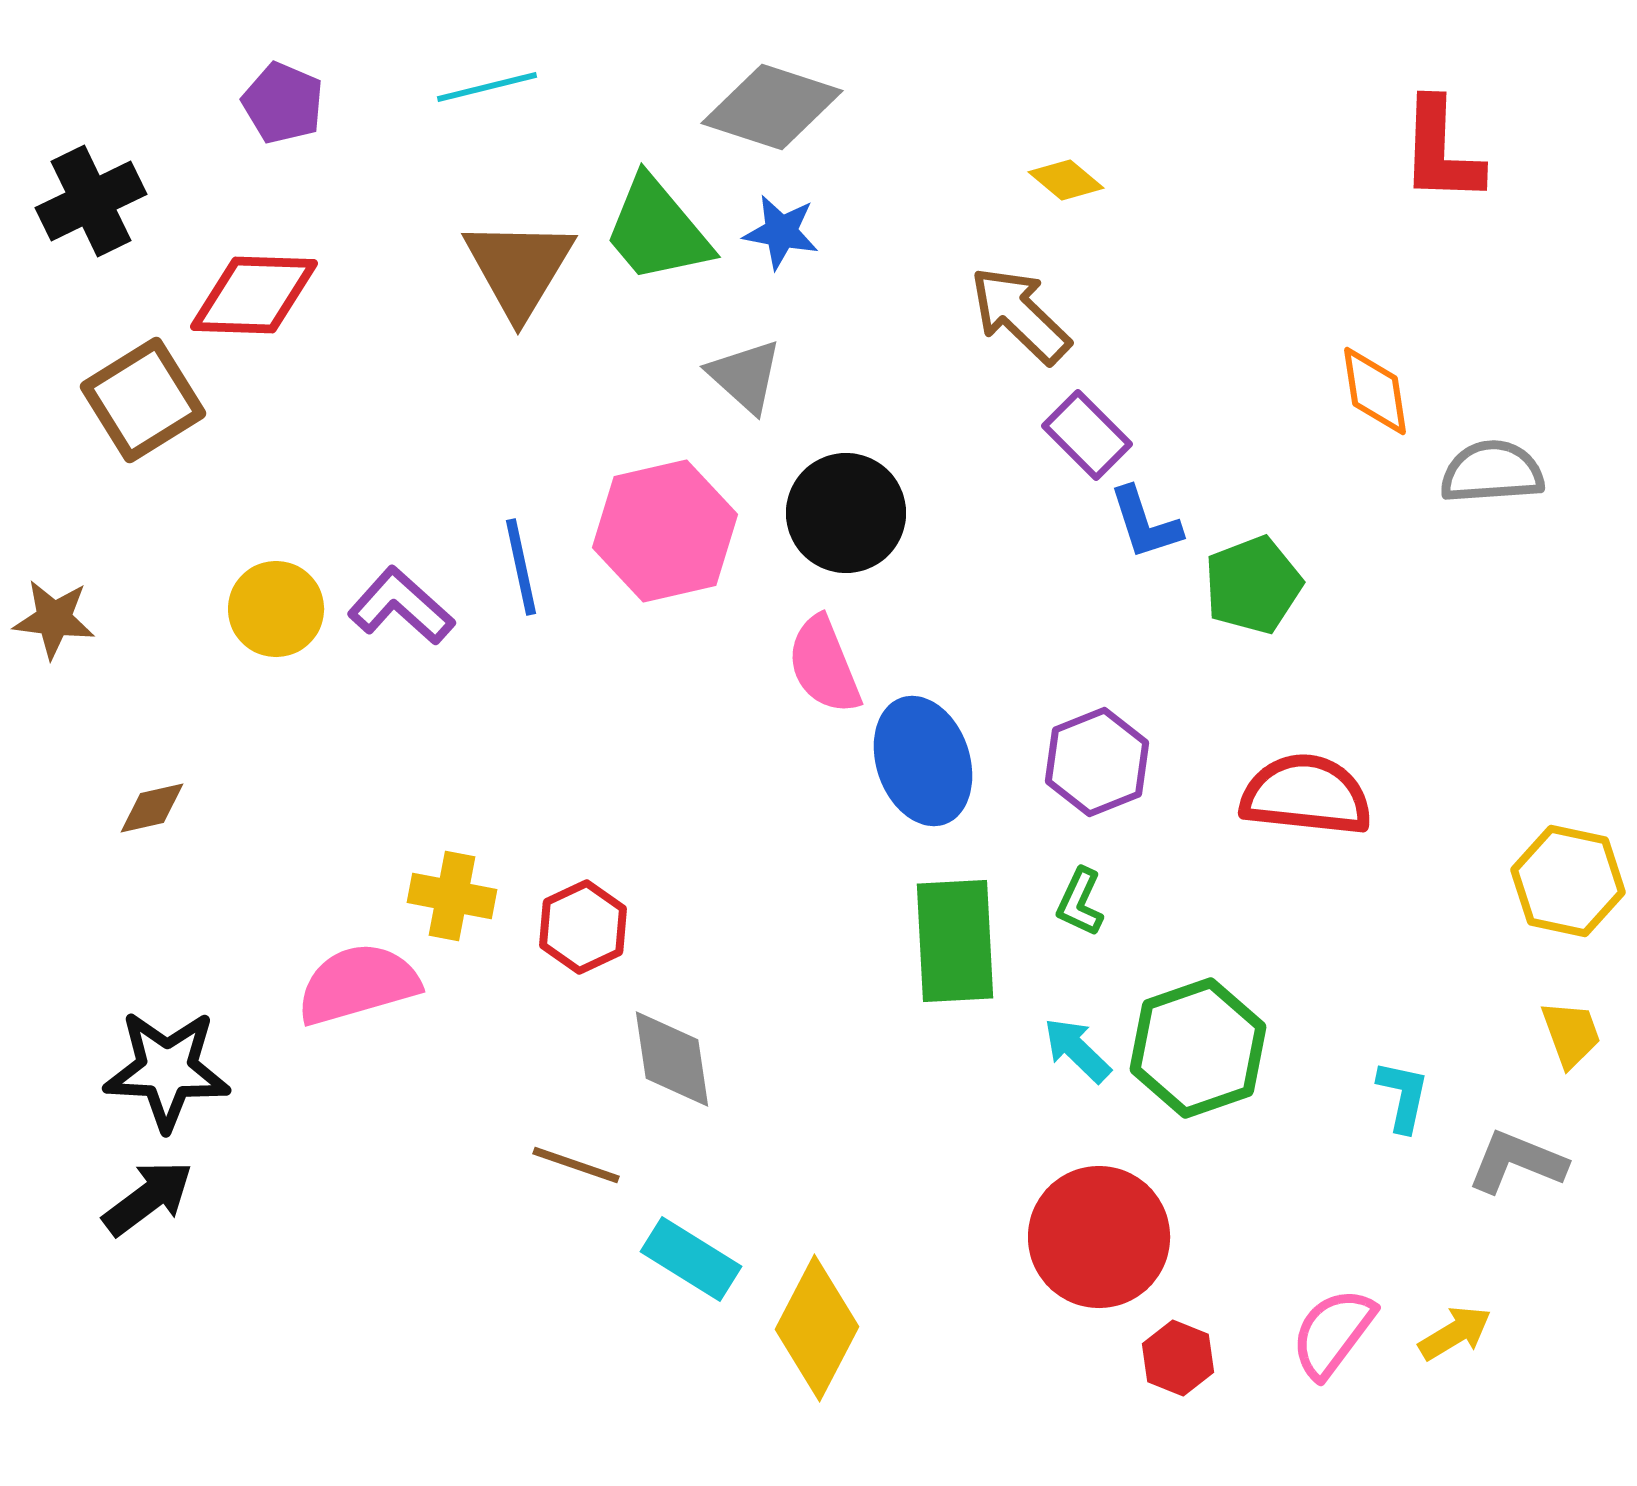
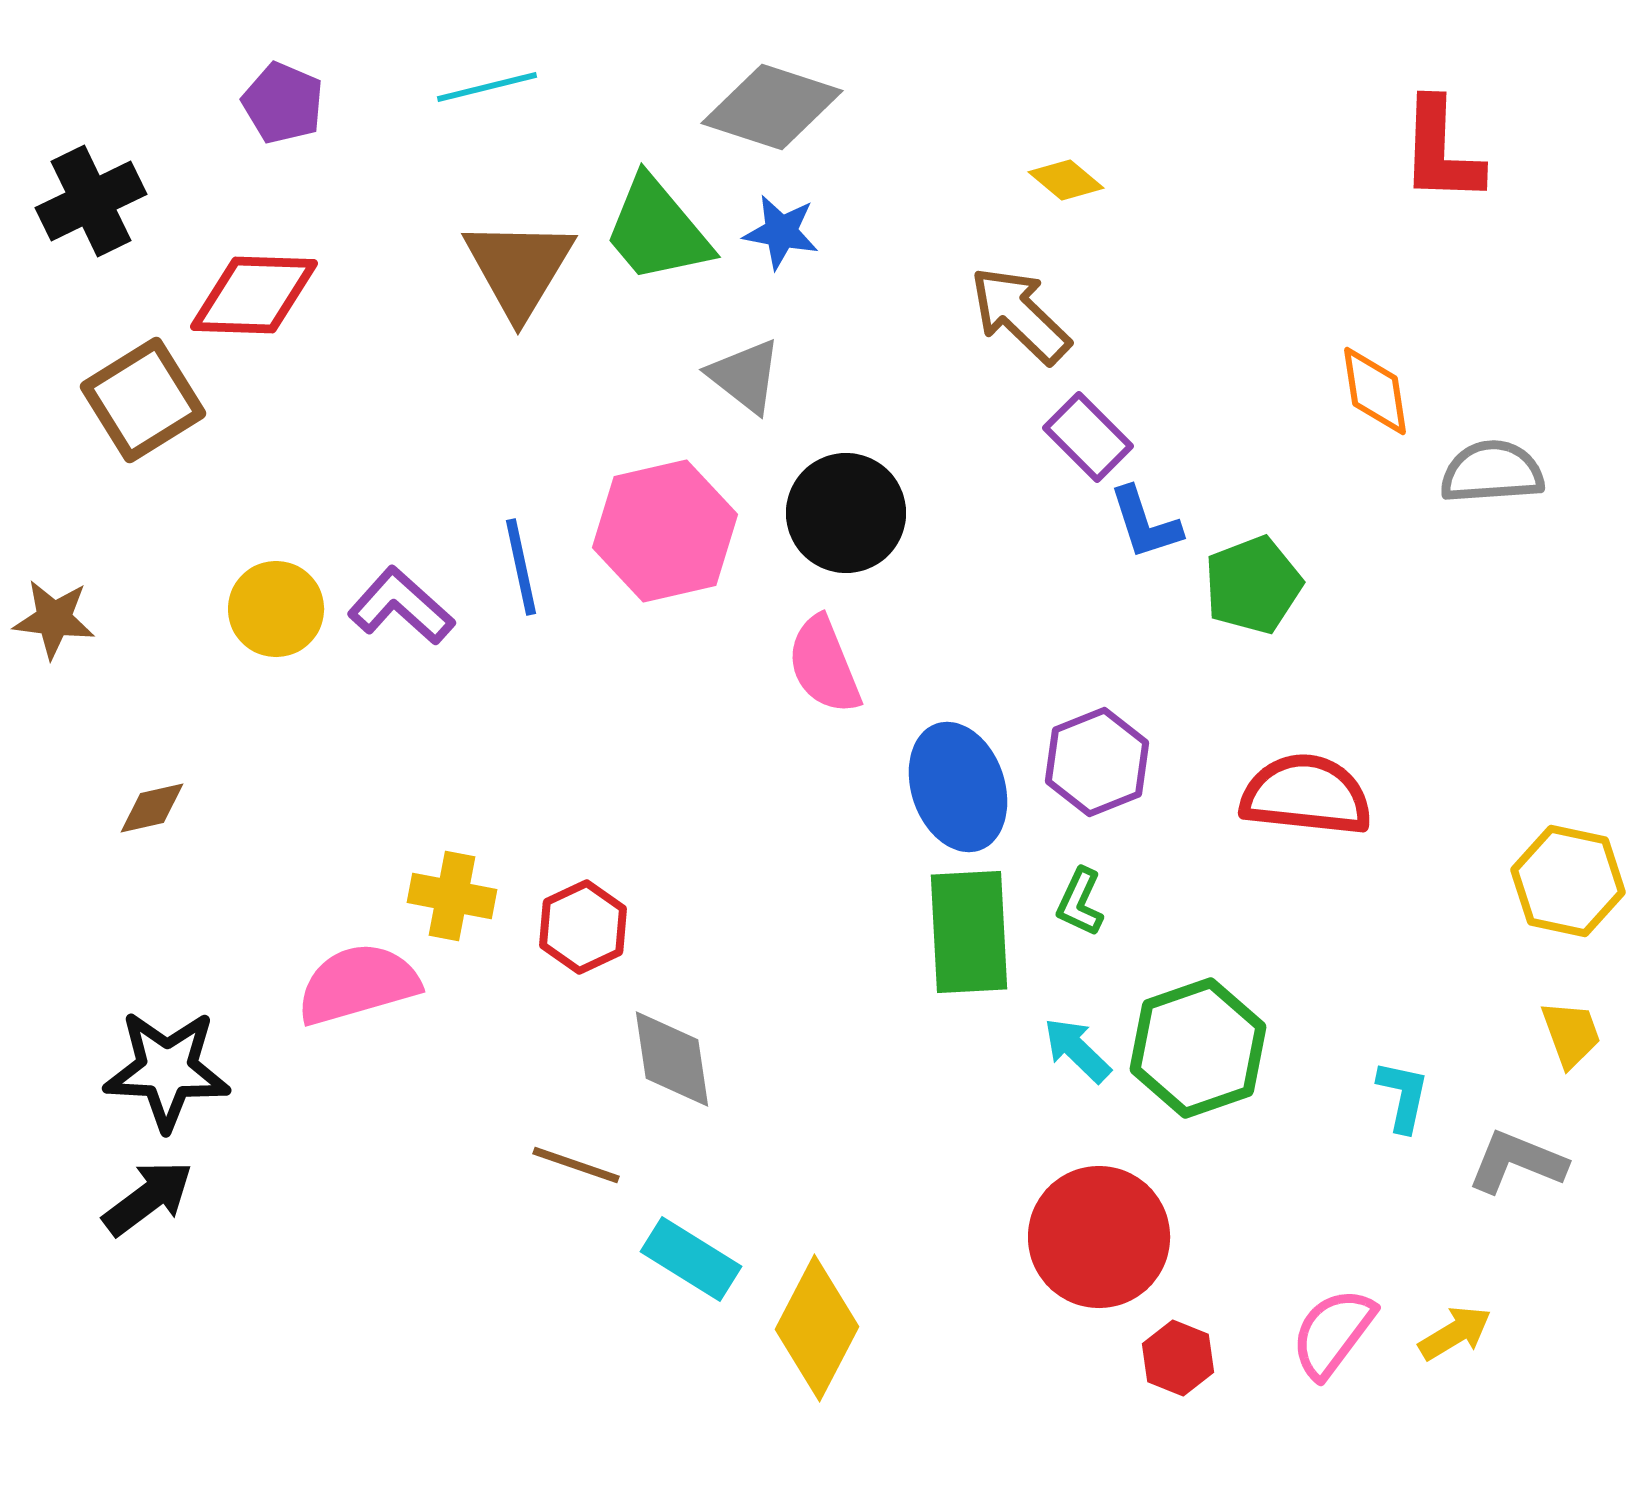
gray triangle at (745, 376): rotated 4 degrees counterclockwise
purple rectangle at (1087, 435): moved 1 px right, 2 px down
blue ellipse at (923, 761): moved 35 px right, 26 px down
green rectangle at (955, 941): moved 14 px right, 9 px up
